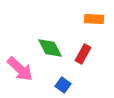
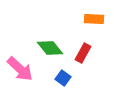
green diamond: rotated 12 degrees counterclockwise
red rectangle: moved 1 px up
blue square: moved 7 px up
